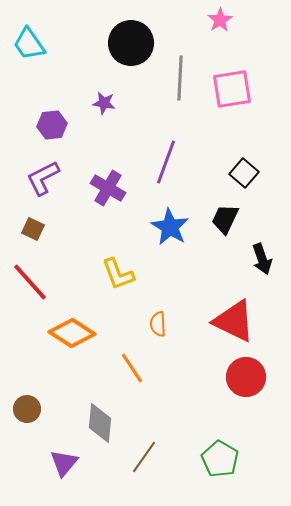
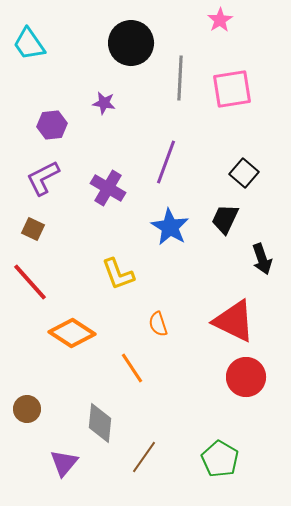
orange semicircle: rotated 15 degrees counterclockwise
